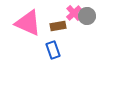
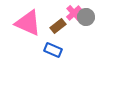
gray circle: moved 1 px left, 1 px down
brown rectangle: rotated 28 degrees counterclockwise
blue rectangle: rotated 48 degrees counterclockwise
